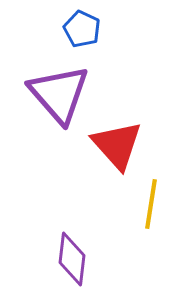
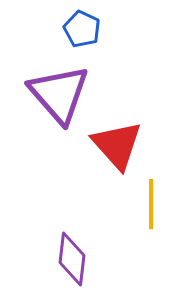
yellow line: rotated 9 degrees counterclockwise
